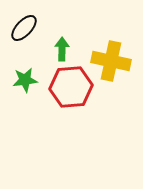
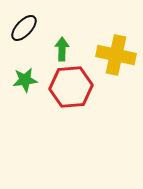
yellow cross: moved 5 px right, 6 px up
